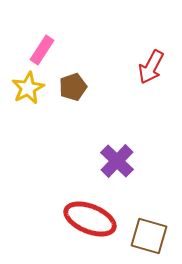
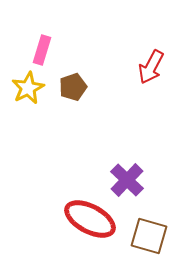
pink rectangle: rotated 16 degrees counterclockwise
purple cross: moved 10 px right, 19 px down
red ellipse: rotated 6 degrees clockwise
